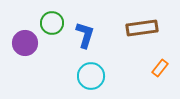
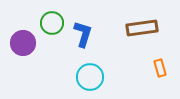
blue L-shape: moved 2 px left, 1 px up
purple circle: moved 2 px left
orange rectangle: rotated 54 degrees counterclockwise
cyan circle: moved 1 px left, 1 px down
